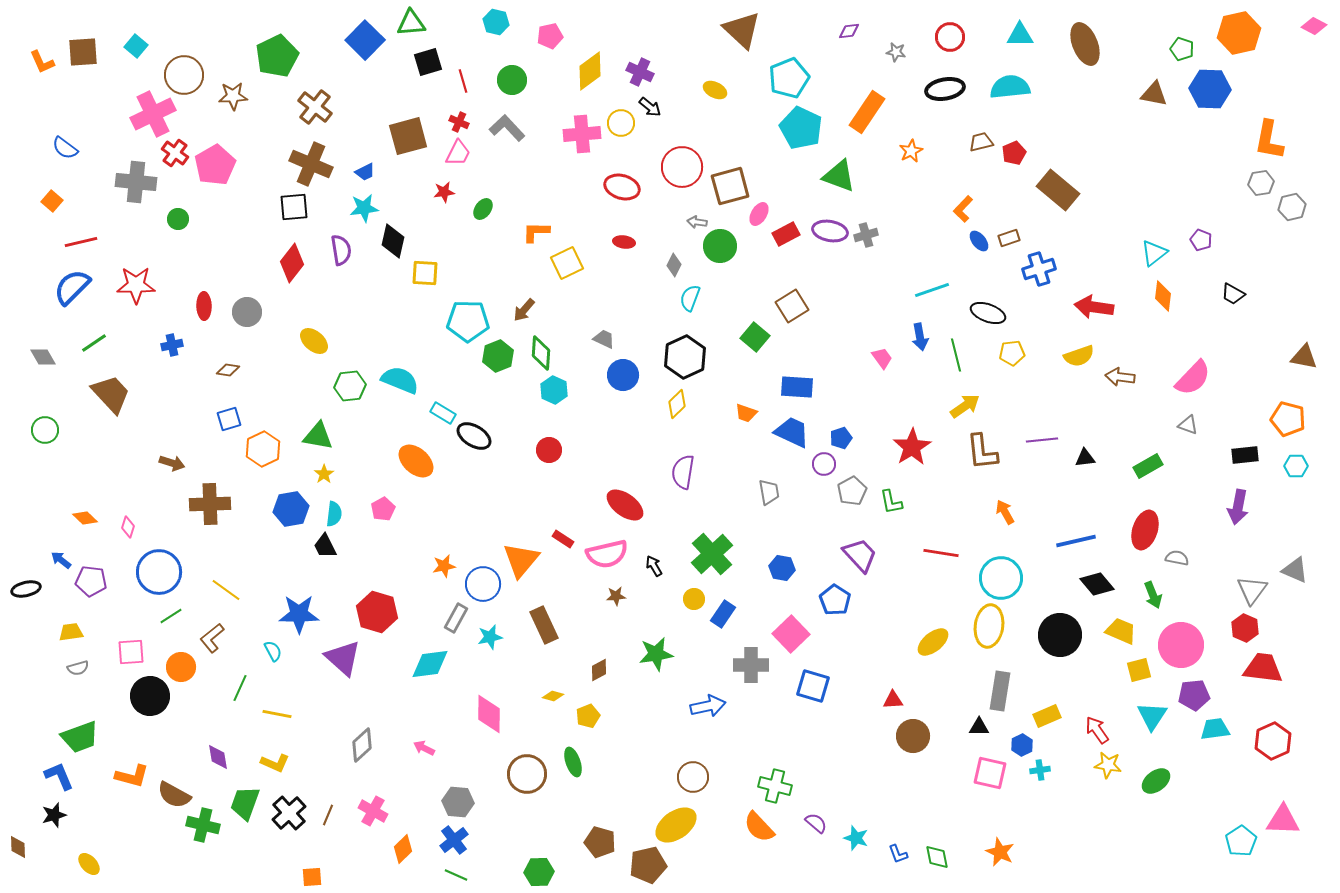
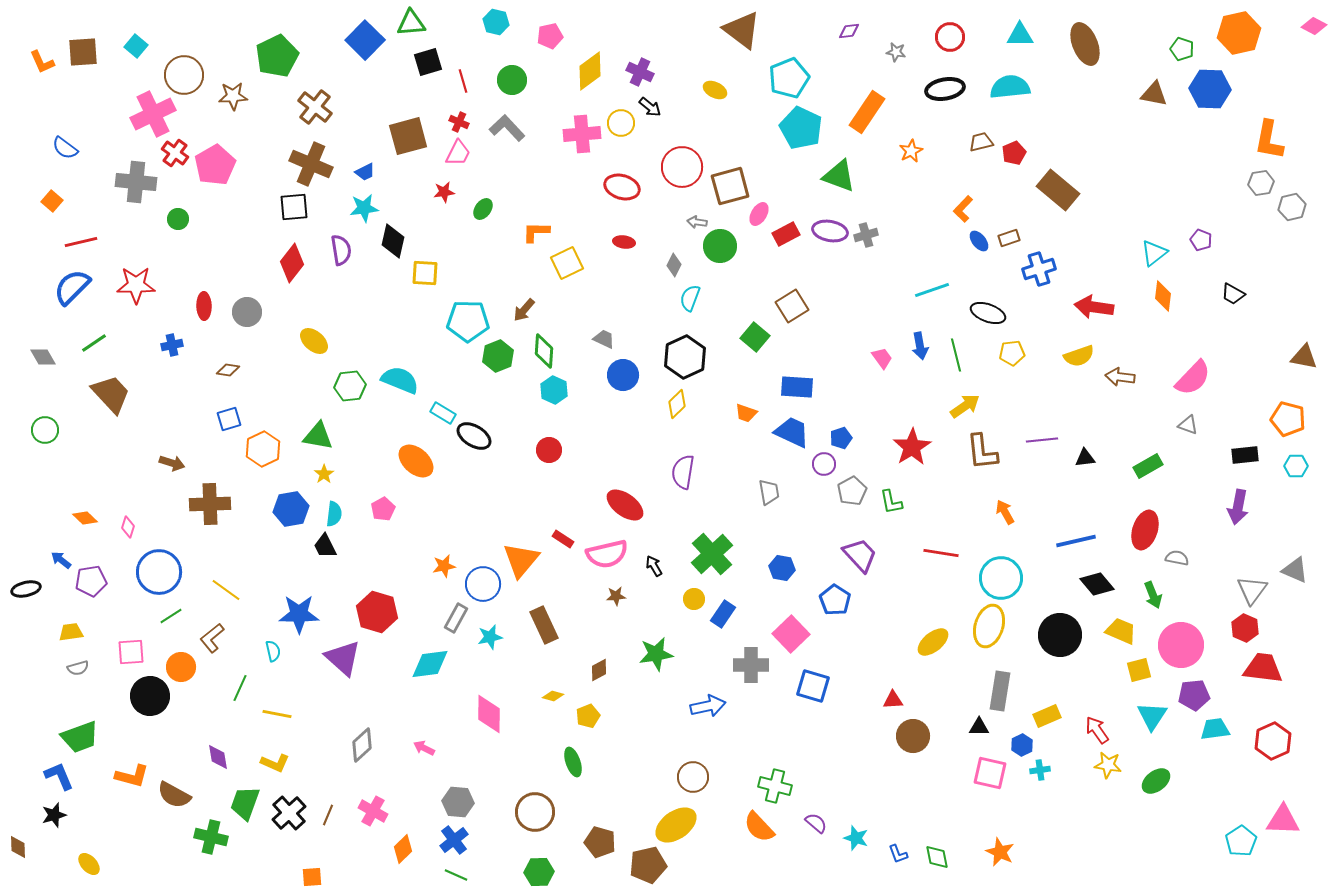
brown triangle at (742, 30): rotated 6 degrees counterclockwise
blue arrow at (920, 337): moved 9 px down
green diamond at (541, 353): moved 3 px right, 2 px up
purple pentagon at (91, 581): rotated 16 degrees counterclockwise
yellow ellipse at (989, 626): rotated 9 degrees clockwise
cyan semicircle at (273, 651): rotated 15 degrees clockwise
brown circle at (527, 774): moved 8 px right, 38 px down
green cross at (203, 825): moved 8 px right, 12 px down
